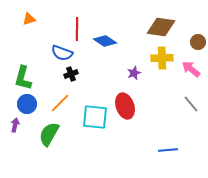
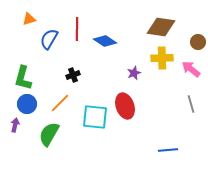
blue semicircle: moved 13 px left, 14 px up; rotated 100 degrees clockwise
black cross: moved 2 px right, 1 px down
gray line: rotated 24 degrees clockwise
